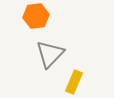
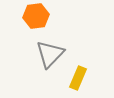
yellow rectangle: moved 4 px right, 4 px up
